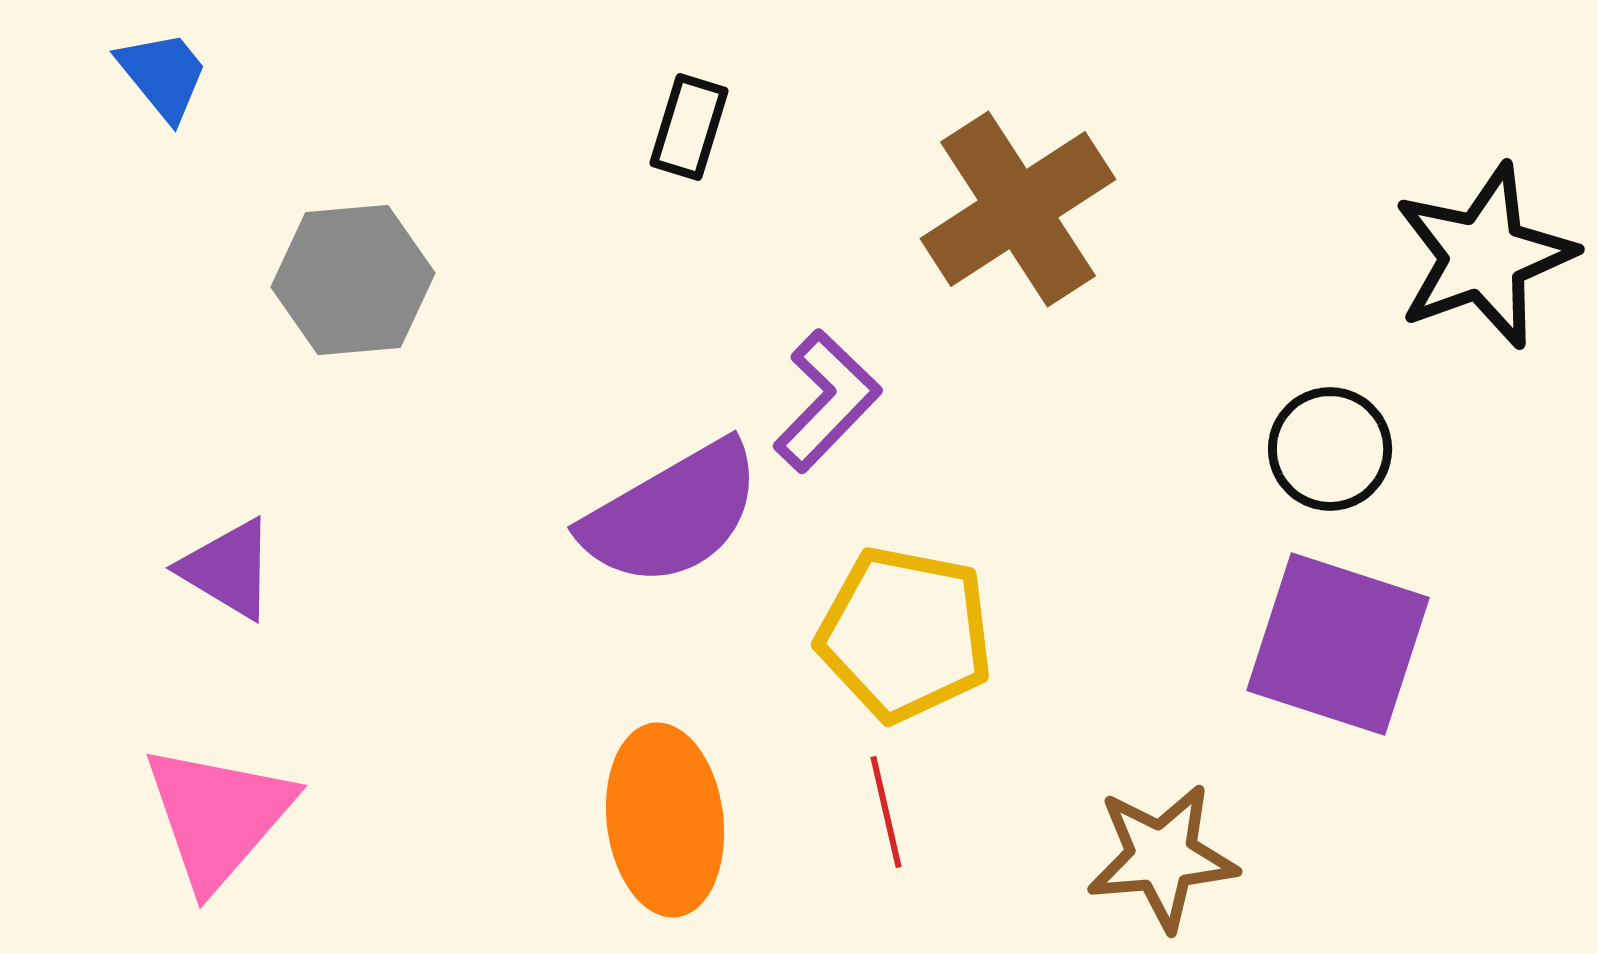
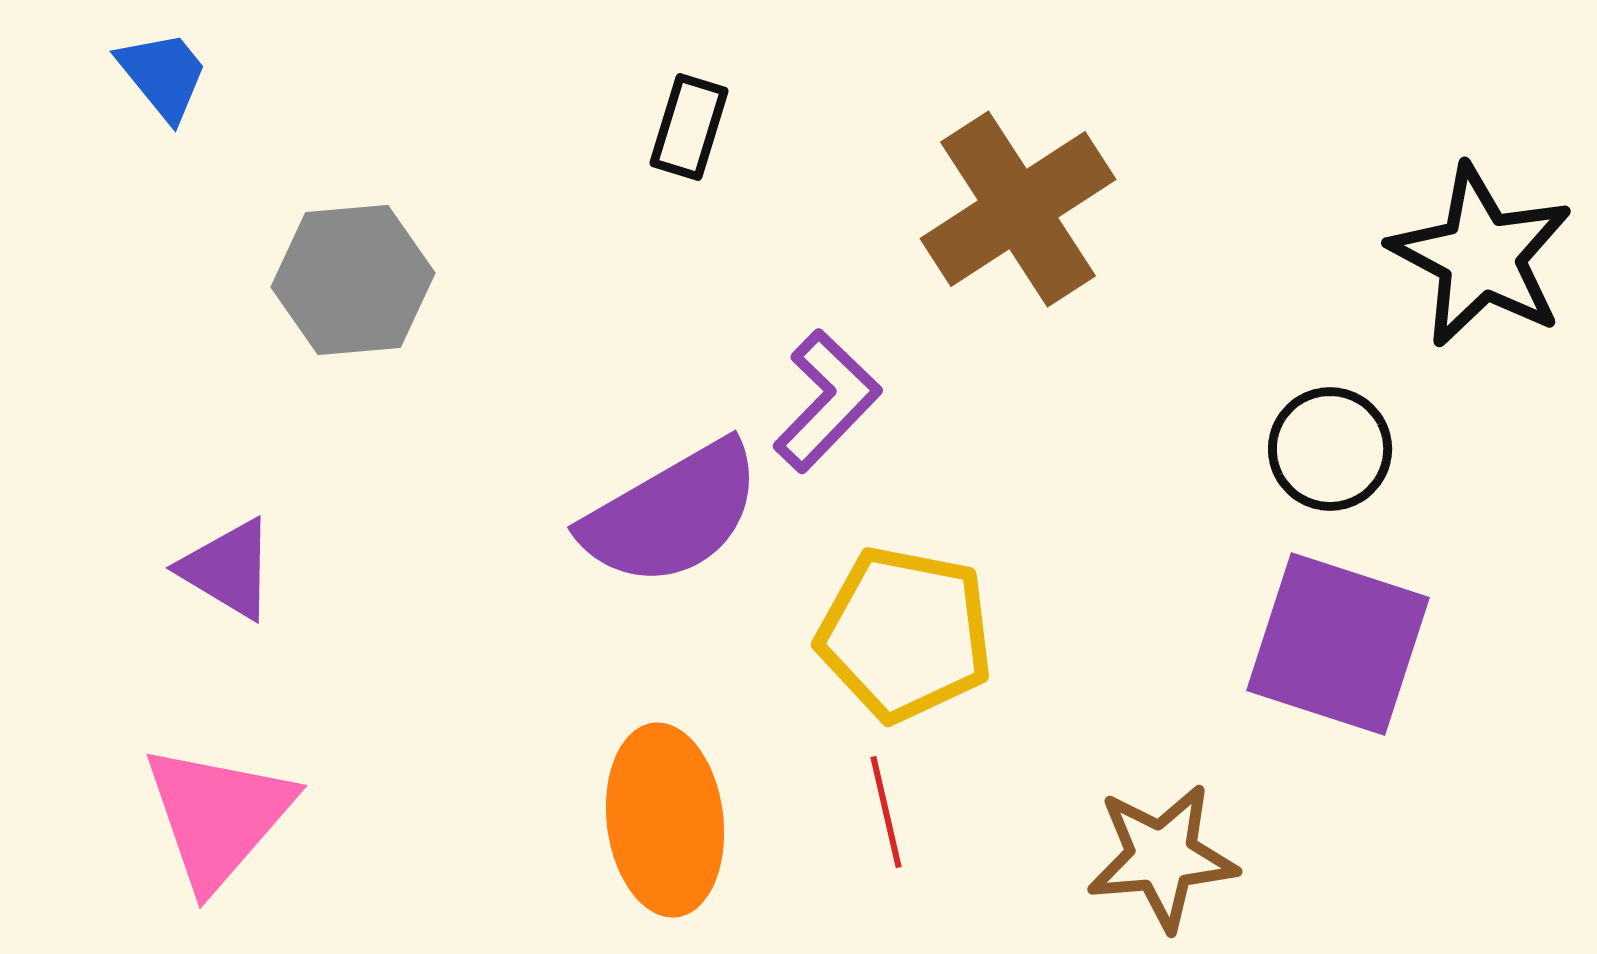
black star: moved 3 px left; rotated 24 degrees counterclockwise
